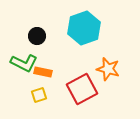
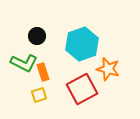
cyan hexagon: moved 2 px left, 16 px down
orange rectangle: rotated 60 degrees clockwise
